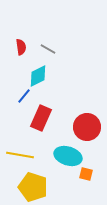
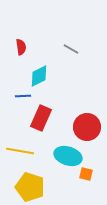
gray line: moved 23 px right
cyan diamond: moved 1 px right
blue line: moved 1 px left; rotated 49 degrees clockwise
yellow line: moved 4 px up
yellow pentagon: moved 3 px left
